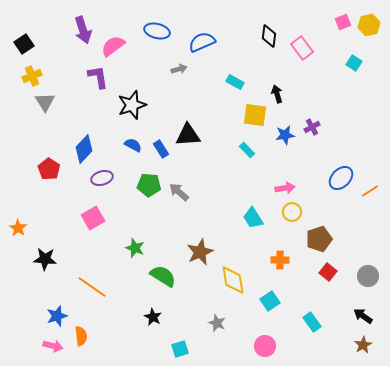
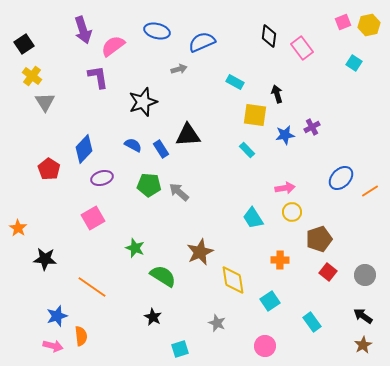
yellow cross at (32, 76): rotated 30 degrees counterclockwise
black star at (132, 105): moved 11 px right, 3 px up
gray circle at (368, 276): moved 3 px left, 1 px up
